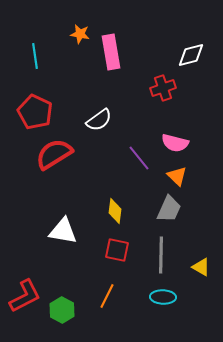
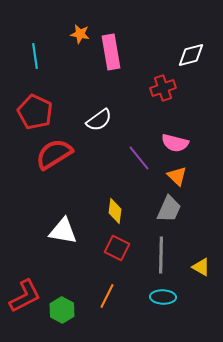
red square: moved 2 px up; rotated 15 degrees clockwise
